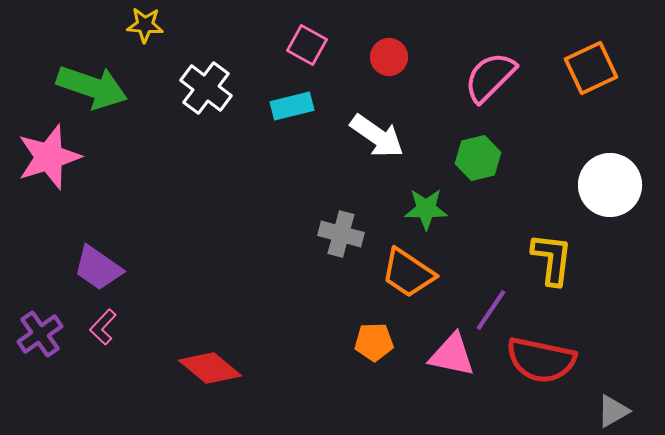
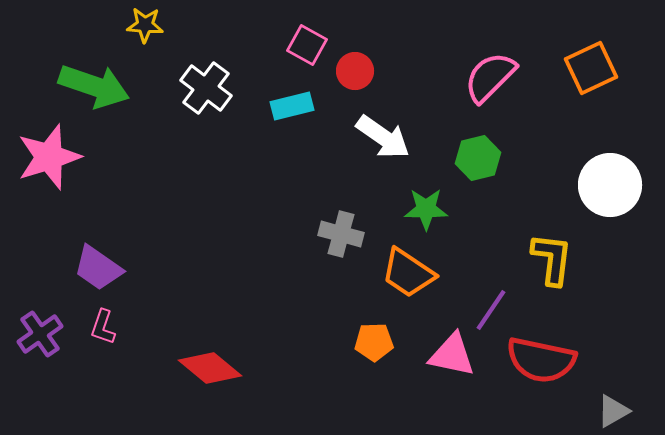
red circle: moved 34 px left, 14 px down
green arrow: moved 2 px right, 1 px up
white arrow: moved 6 px right, 1 px down
pink L-shape: rotated 24 degrees counterclockwise
